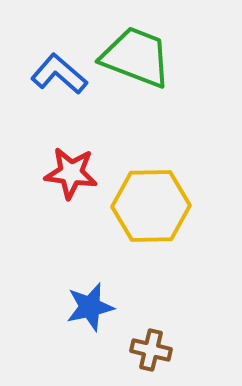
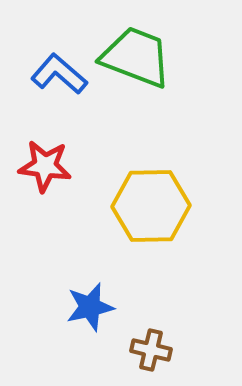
red star: moved 26 px left, 7 px up
